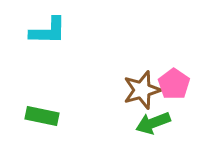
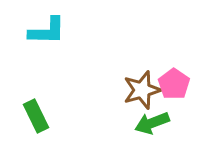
cyan L-shape: moved 1 px left
green rectangle: moved 6 px left; rotated 52 degrees clockwise
green arrow: moved 1 px left
